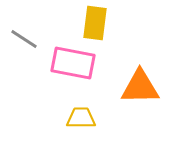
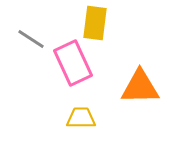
gray line: moved 7 px right
pink rectangle: rotated 54 degrees clockwise
